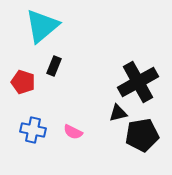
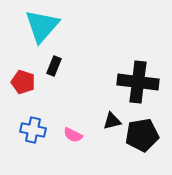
cyan triangle: rotated 9 degrees counterclockwise
black cross: rotated 36 degrees clockwise
black triangle: moved 6 px left, 8 px down
pink semicircle: moved 3 px down
